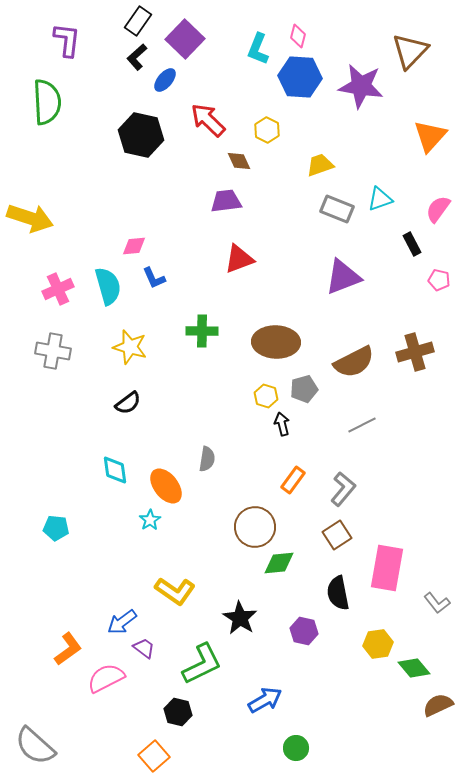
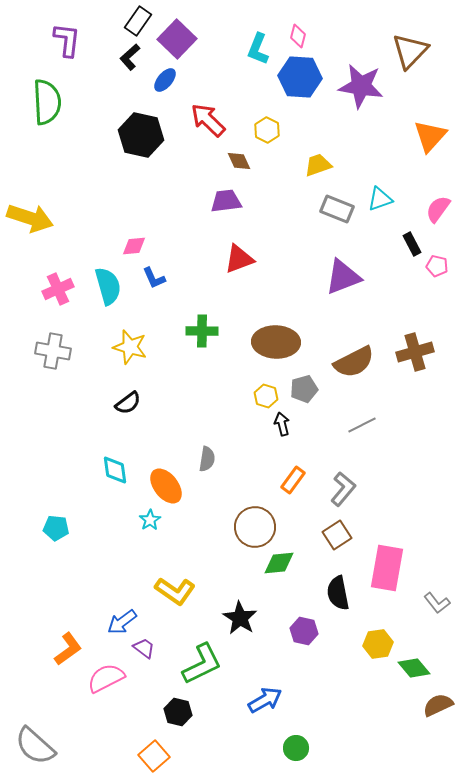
purple square at (185, 39): moved 8 px left
black L-shape at (137, 57): moved 7 px left
yellow trapezoid at (320, 165): moved 2 px left
pink pentagon at (439, 280): moved 2 px left, 14 px up
